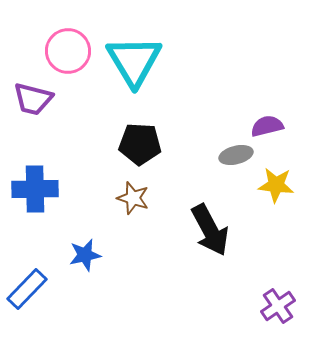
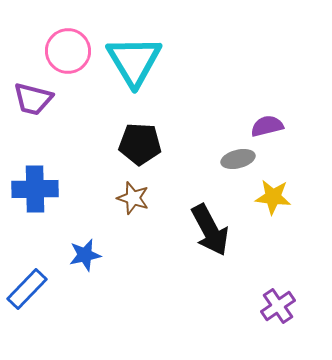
gray ellipse: moved 2 px right, 4 px down
yellow star: moved 3 px left, 12 px down
